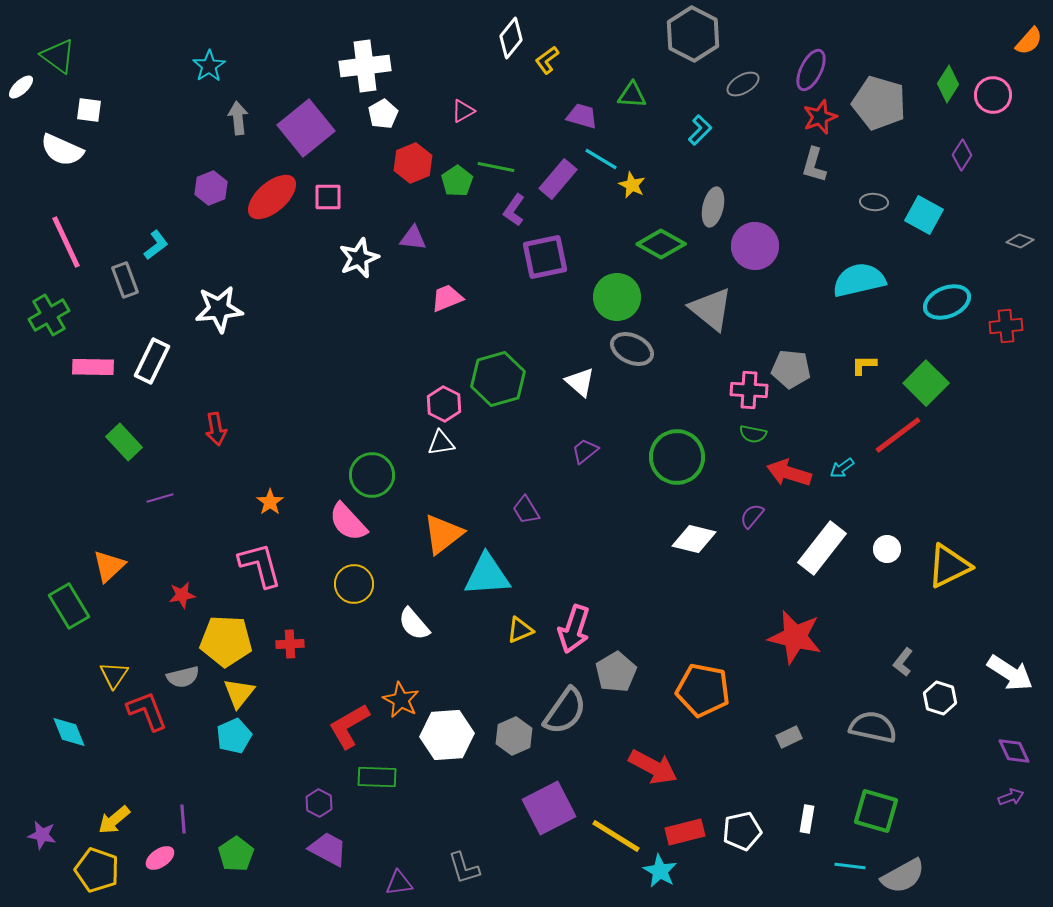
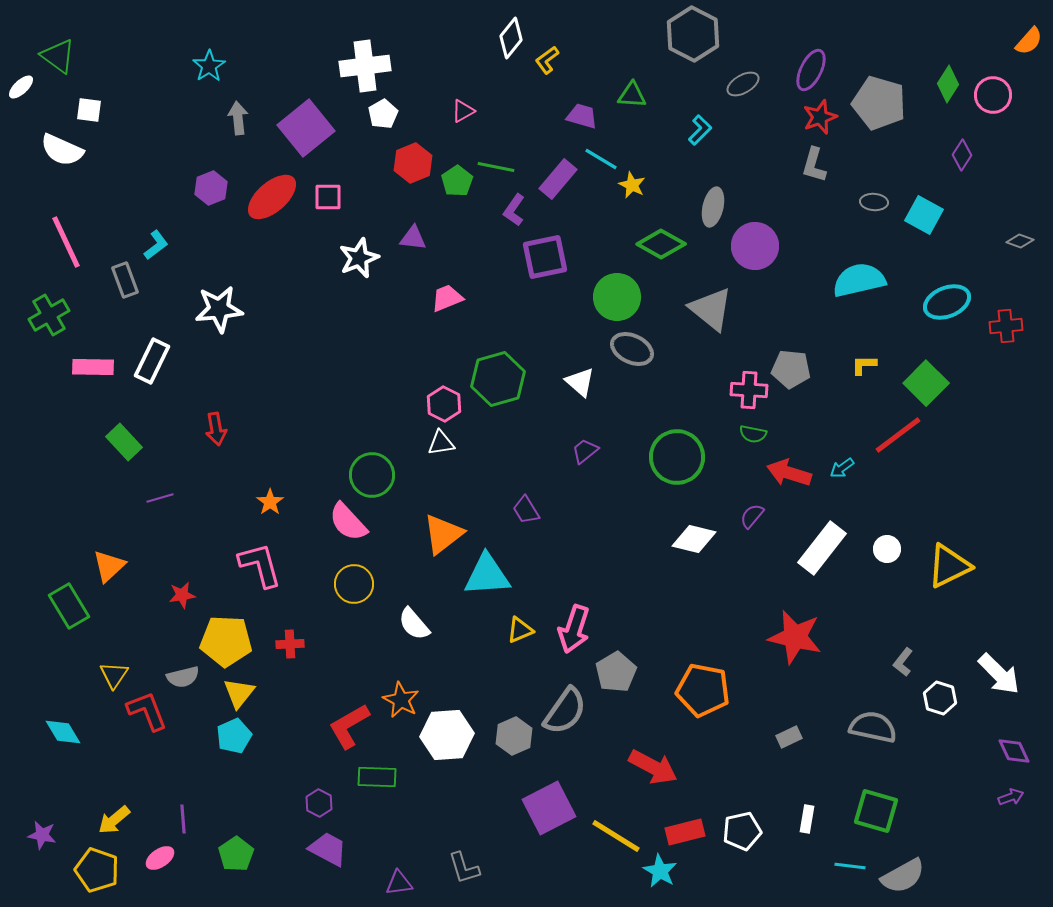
white arrow at (1010, 673): moved 11 px left, 1 px down; rotated 12 degrees clockwise
cyan diamond at (69, 732): moved 6 px left; rotated 9 degrees counterclockwise
